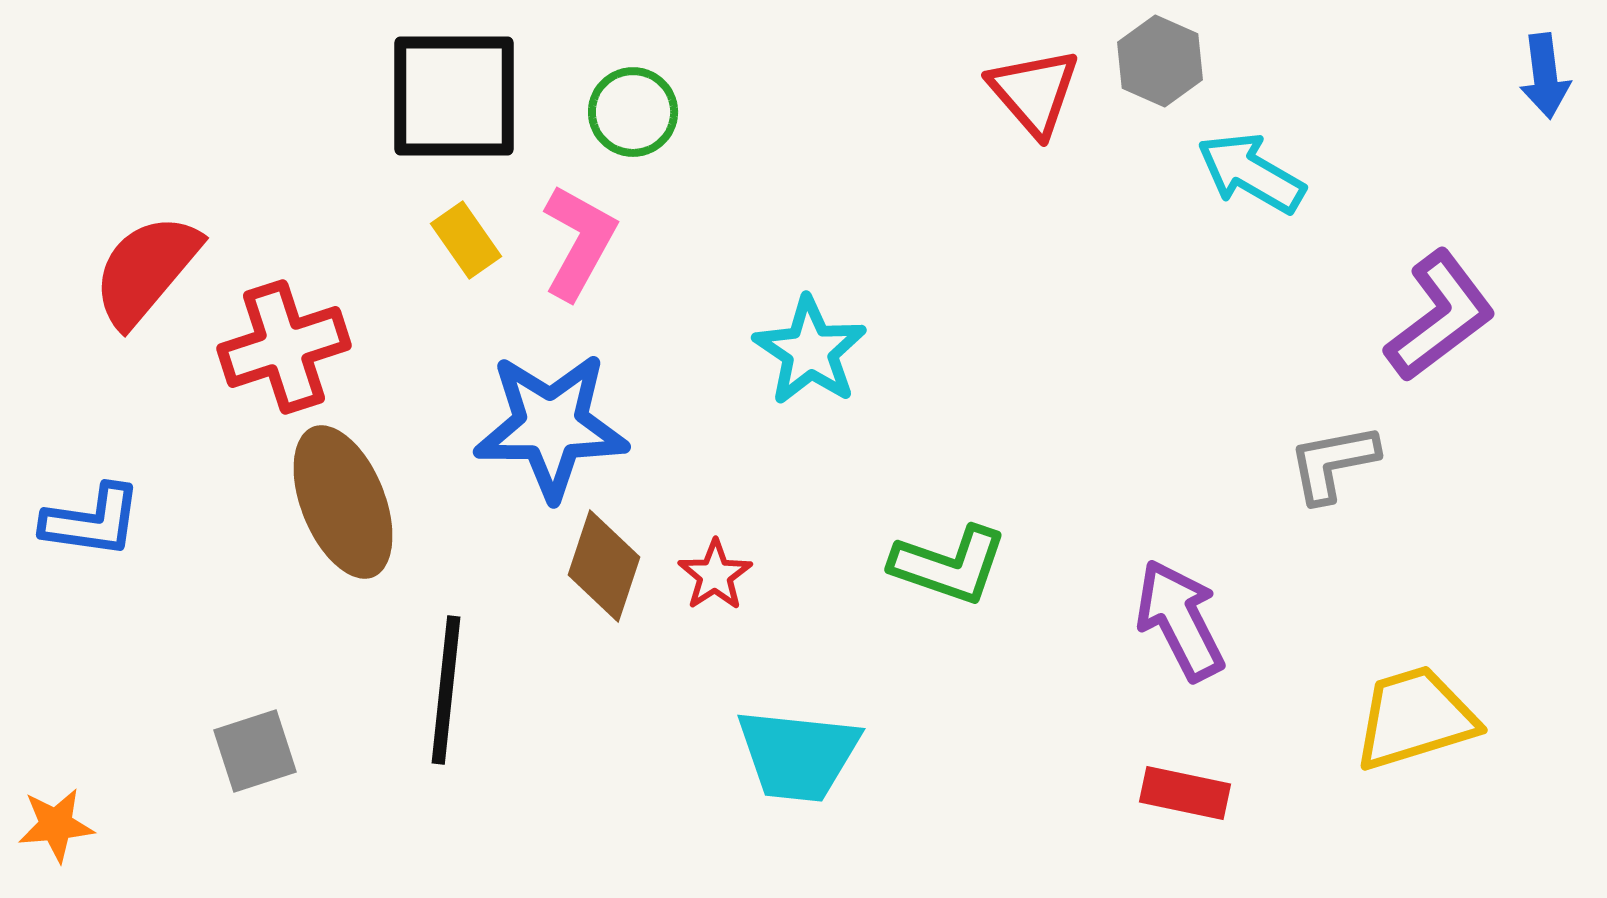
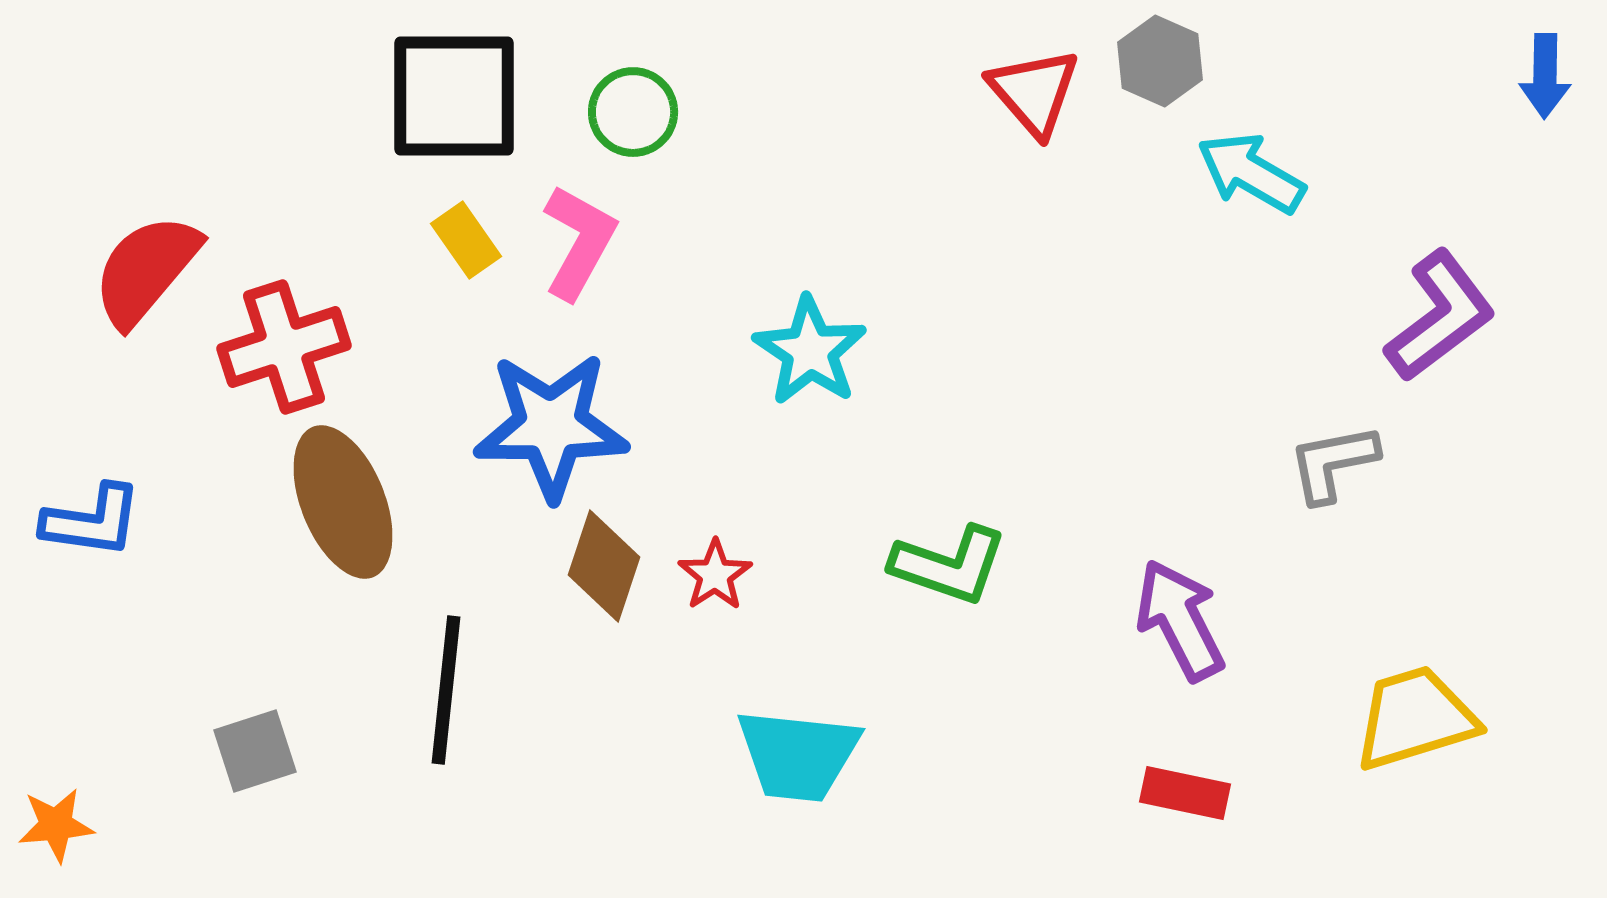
blue arrow: rotated 8 degrees clockwise
